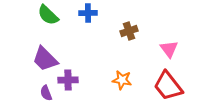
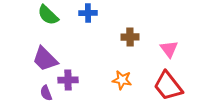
brown cross: moved 1 px right, 6 px down; rotated 18 degrees clockwise
